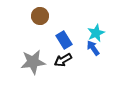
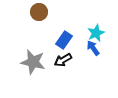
brown circle: moved 1 px left, 4 px up
blue rectangle: rotated 66 degrees clockwise
gray star: rotated 20 degrees clockwise
